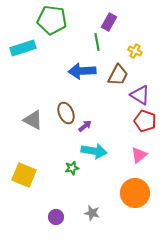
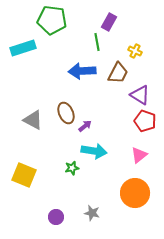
brown trapezoid: moved 2 px up
